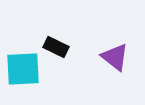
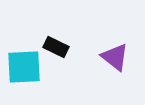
cyan square: moved 1 px right, 2 px up
